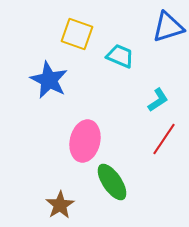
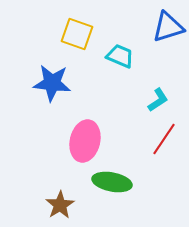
blue star: moved 3 px right, 3 px down; rotated 21 degrees counterclockwise
green ellipse: rotated 45 degrees counterclockwise
